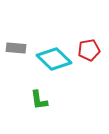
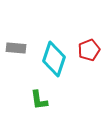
red pentagon: rotated 10 degrees counterclockwise
cyan diamond: rotated 64 degrees clockwise
